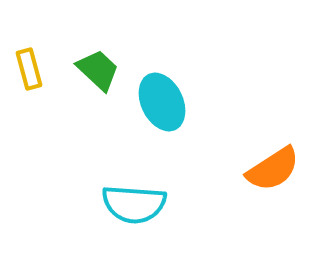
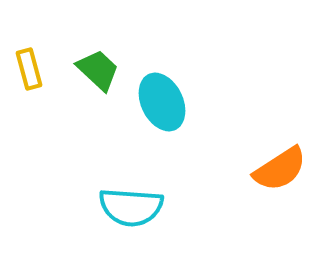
orange semicircle: moved 7 px right
cyan semicircle: moved 3 px left, 3 px down
